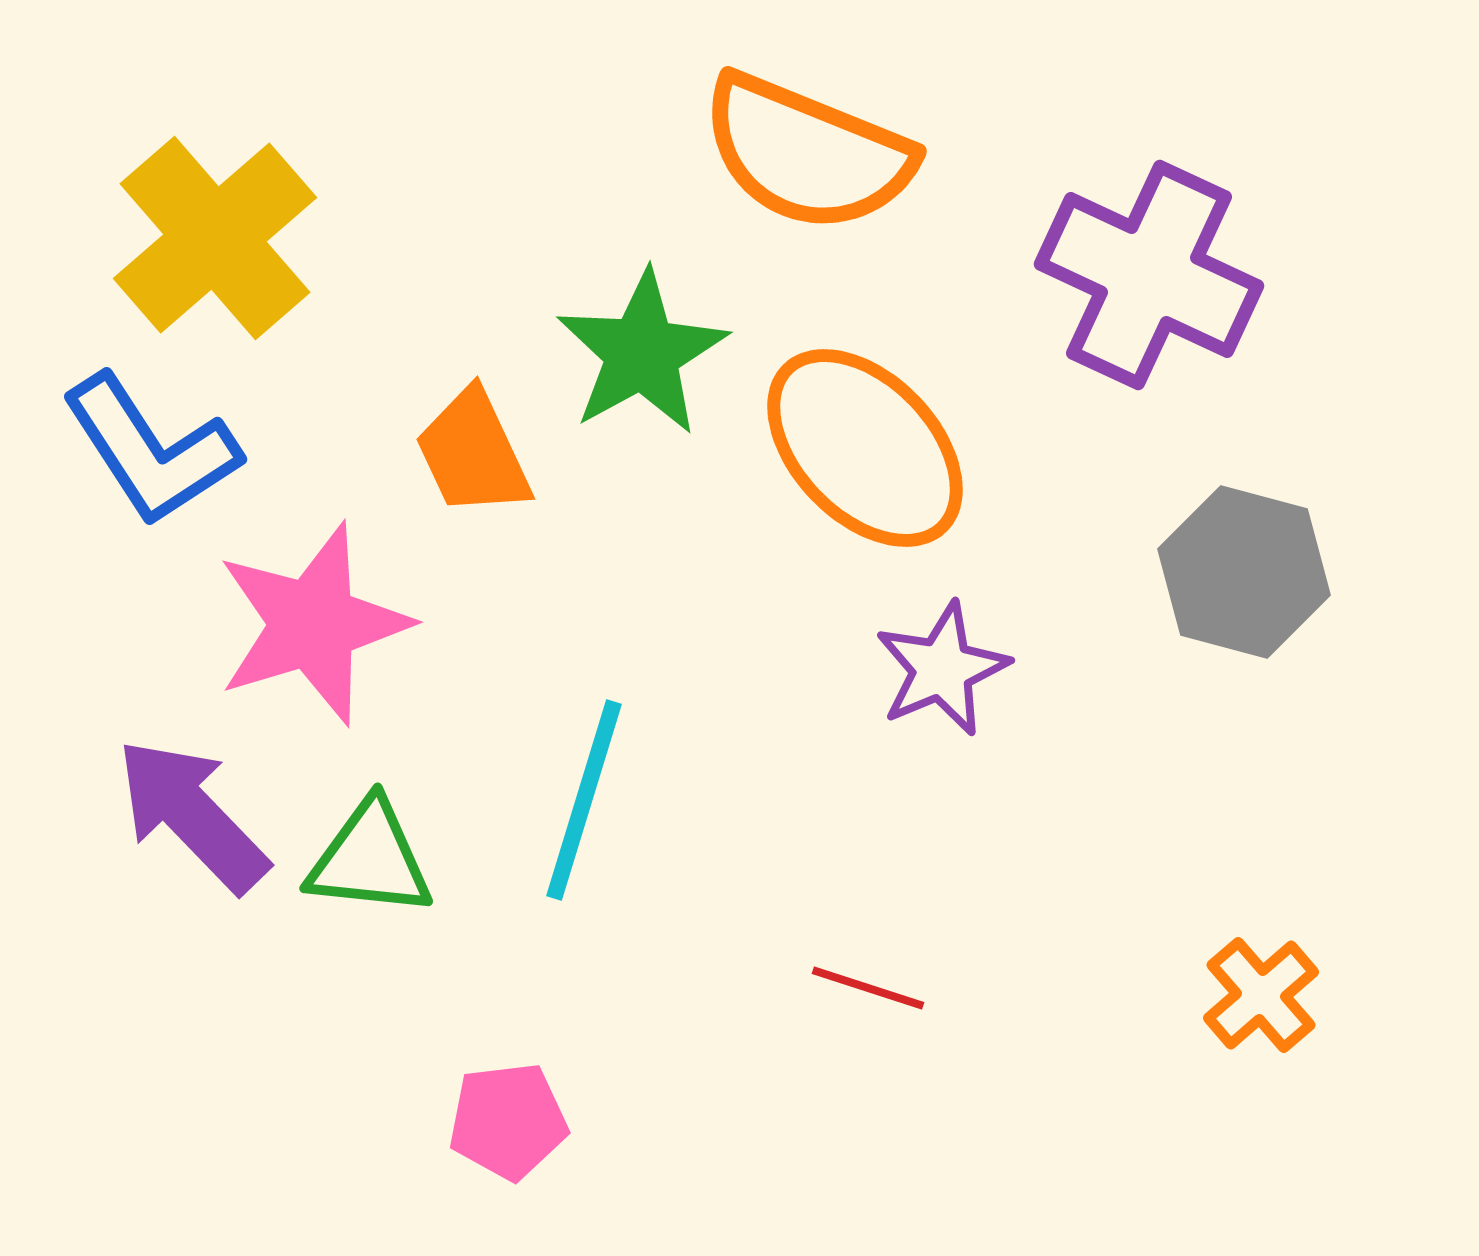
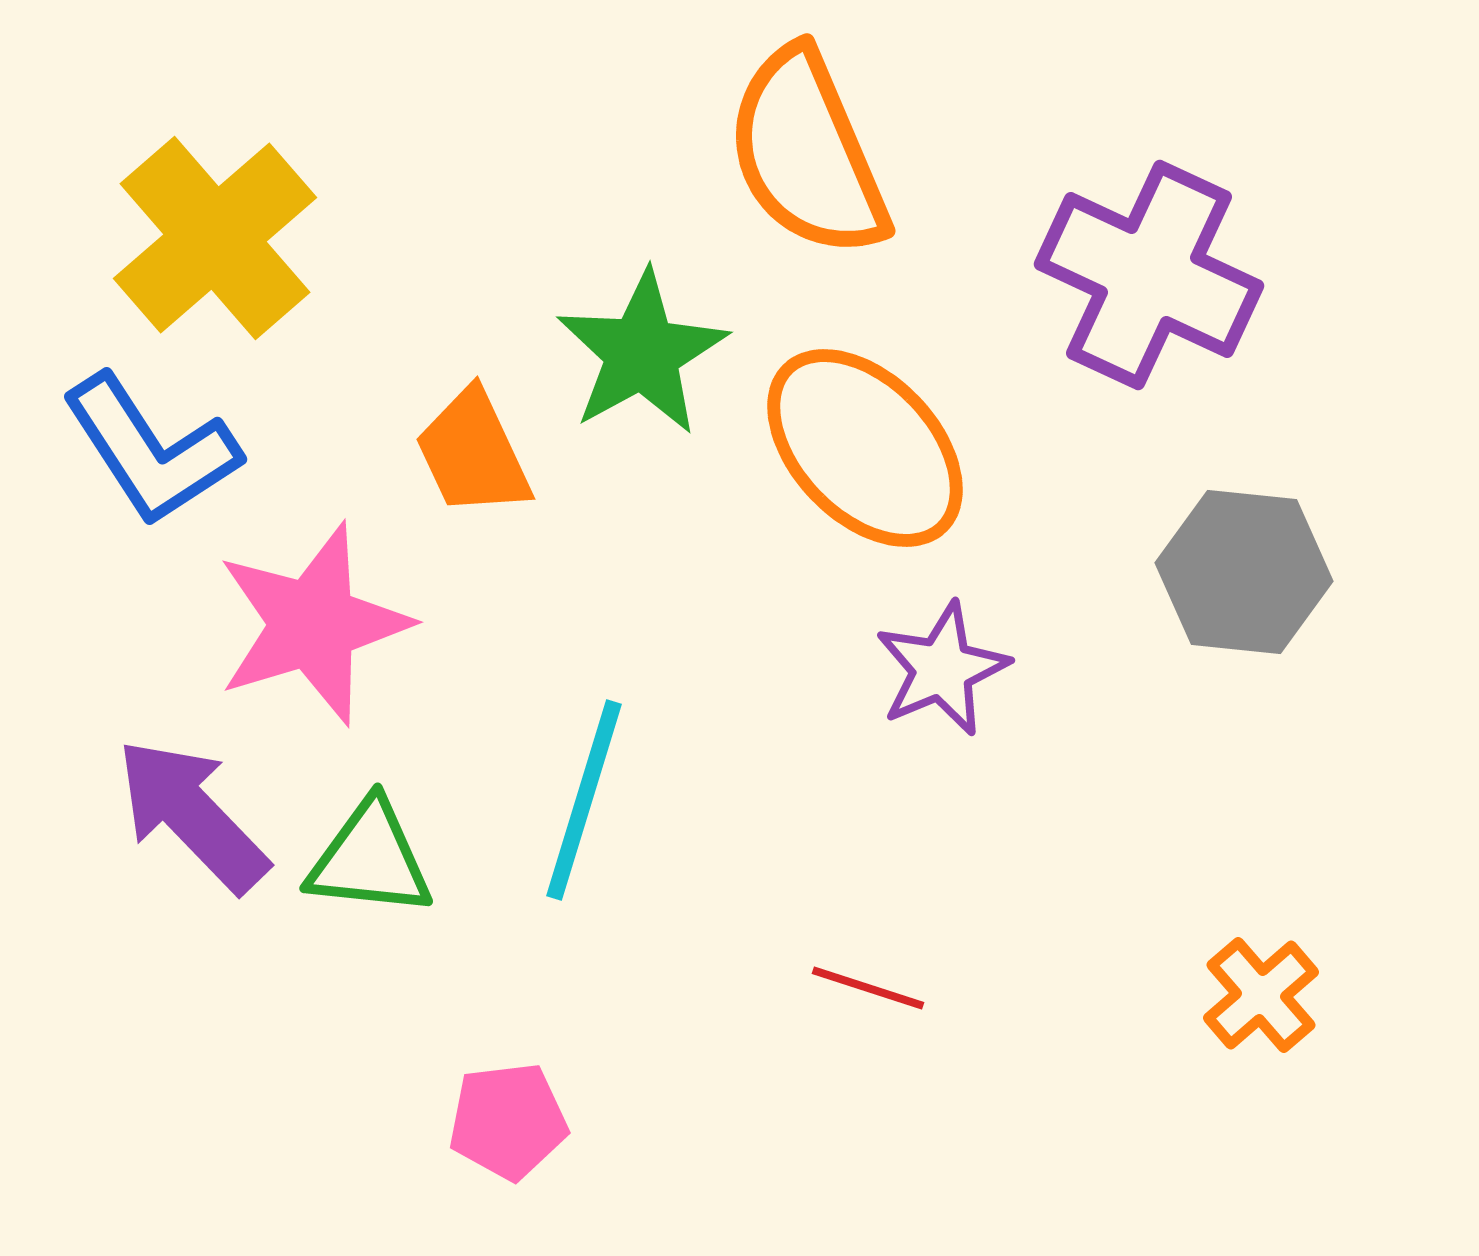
orange semicircle: rotated 45 degrees clockwise
gray hexagon: rotated 9 degrees counterclockwise
